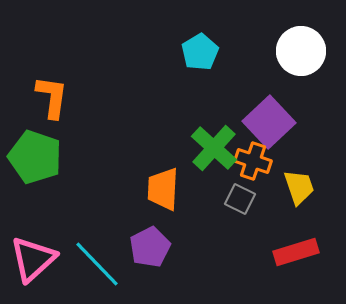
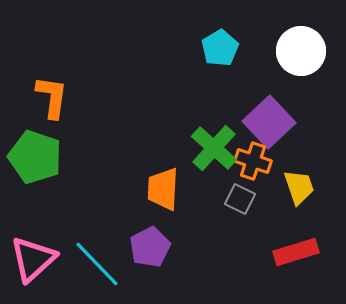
cyan pentagon: moved 20 px right, 4 px up
